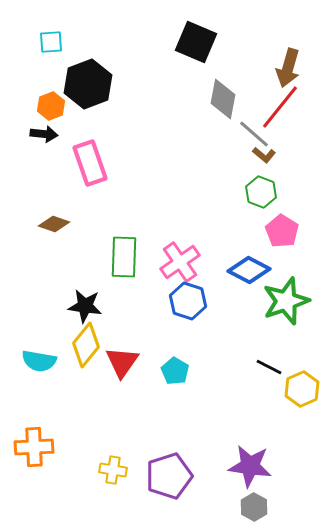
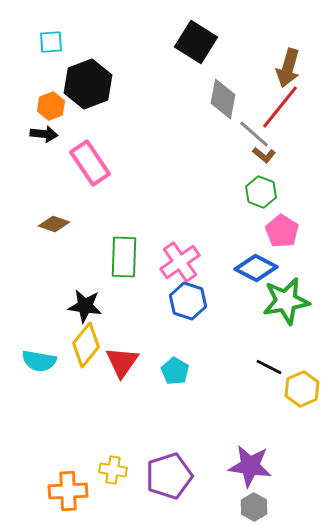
black square: rotated 9 degrees clockwise
pink rectangle: rotated 15 degrees counterclockwise
blue diamond: moved 7 px right, 2 px up
green star: rotated 9 degrees clockwise
orange cross: moved 34 px right, 44 px down
